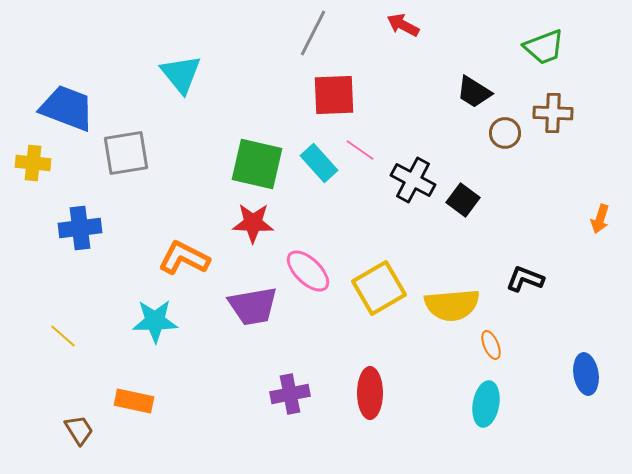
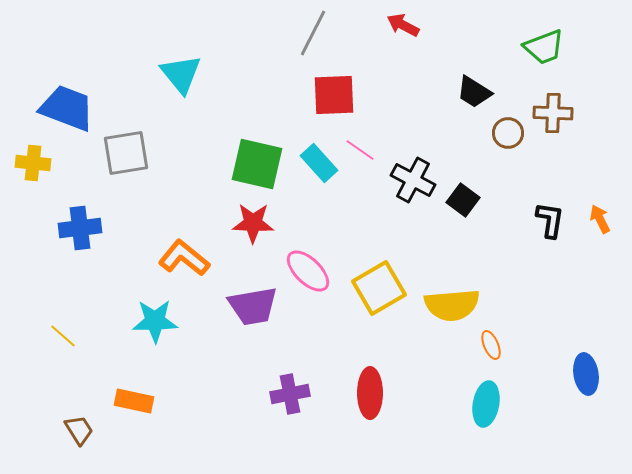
brown circle: moved 3 px right
orange arrow: rotated 136 degrees clockwise
orange L-shape: rotated 12 degrees clockwise
black L-shape: moved 25 px right, 59 px up; rotated 78 degrees clockwise
